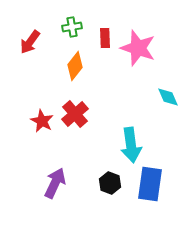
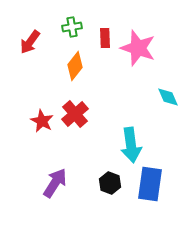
purple arrow: rotated 8 degrees clockwise
